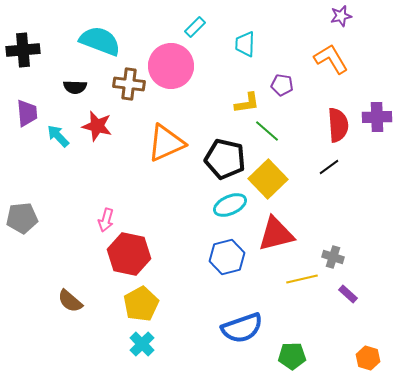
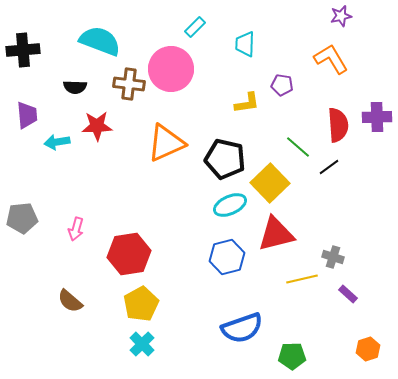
pink circle: moved 3 px down
purple trapezoid: moved 2 px down
red star: rotated 16 degrees counterclockwise
green line: moved 31 px right, 16 px down
cyan arrow: moved 1 px left, 6 px down; rotated 55 degrees counterclockwise
yellow square: moved 2 px right, 4 px down
pink arrow: moved 30 px left, 9 px down
red hexagon: rotated 21 degrees counterclockwise
orange hexagon: moved 9 px up; rotated 25 degrees clockwise
